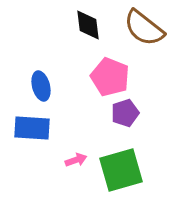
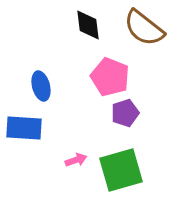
blue rectangle: moved 8 px left
